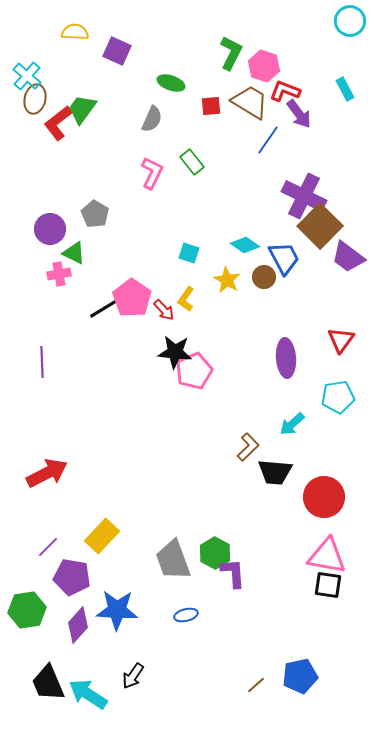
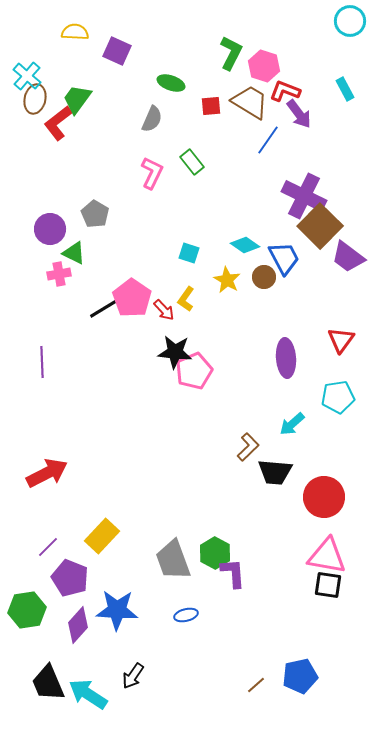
green trapezoid at (82, 109): moved 5 px left, 10 px up
purple pentagon at (72, 577): moved 2 px left, 1 px down; rotated 12 degrees clockwise
